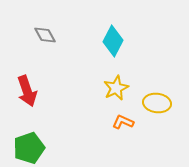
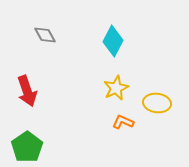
green pentagon: moved 2 px left, 1 px up; rotated 16 degrees counterclockwise
